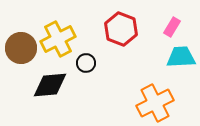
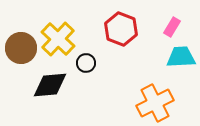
yellow cross: rotated 20 degrees counterclockwise
